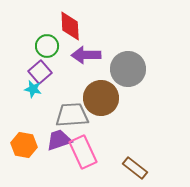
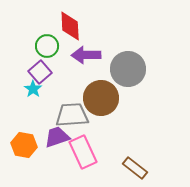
cyan star: rotated 24 degrees clockwise
purple trapezoid: moved 2 px left, 3 px up
